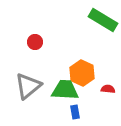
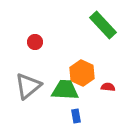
green rectangle: moved 5 px down; rotated 16 degrees clockwise
red semicircle: moved 2 px up
blue rectangle: moved 1 px right, 4 px down
